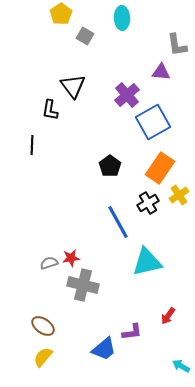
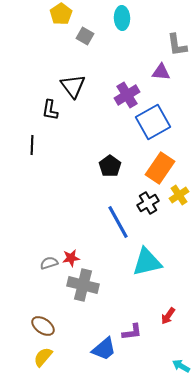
purple cross: rotated 10 degrees clockwise
